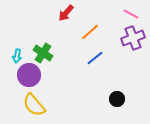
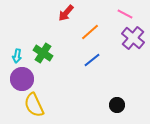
pink line: moved 6 px left
purple cross: rotated 30 degrees counterclockwise
blue line: moved 3 px left, 2 px down
purple circle: moved 7 px left, 4 px down
black circle: moved 6 px down
yellow semicircle: rotated 15 degrees clockwise
